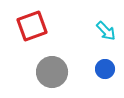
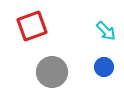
blue circle: moved 1 px left, 2 px up
